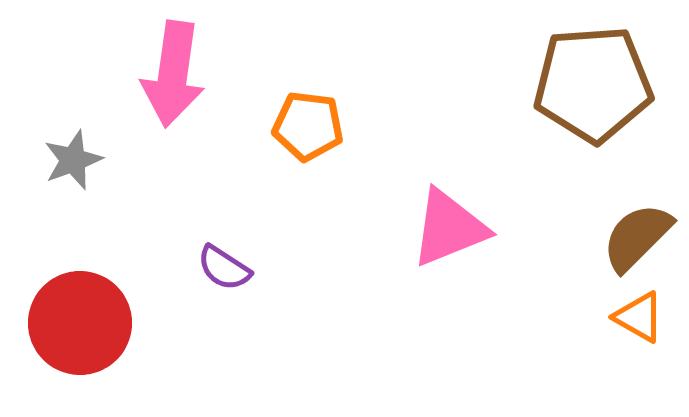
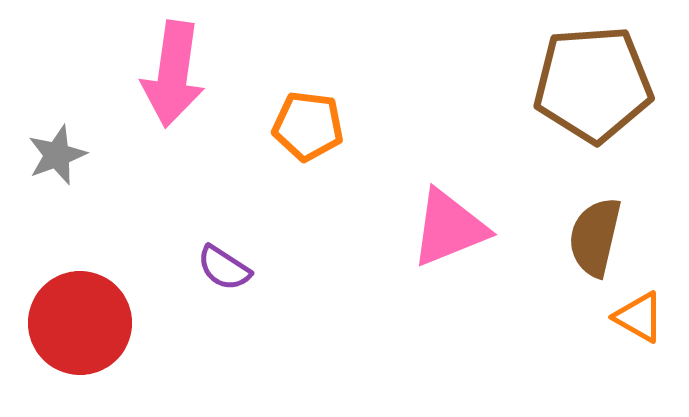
gray star: moved 16 px left, 5 px up
brown semicircle: moved 42 px left; rotated 32 degrees counterclockwise
